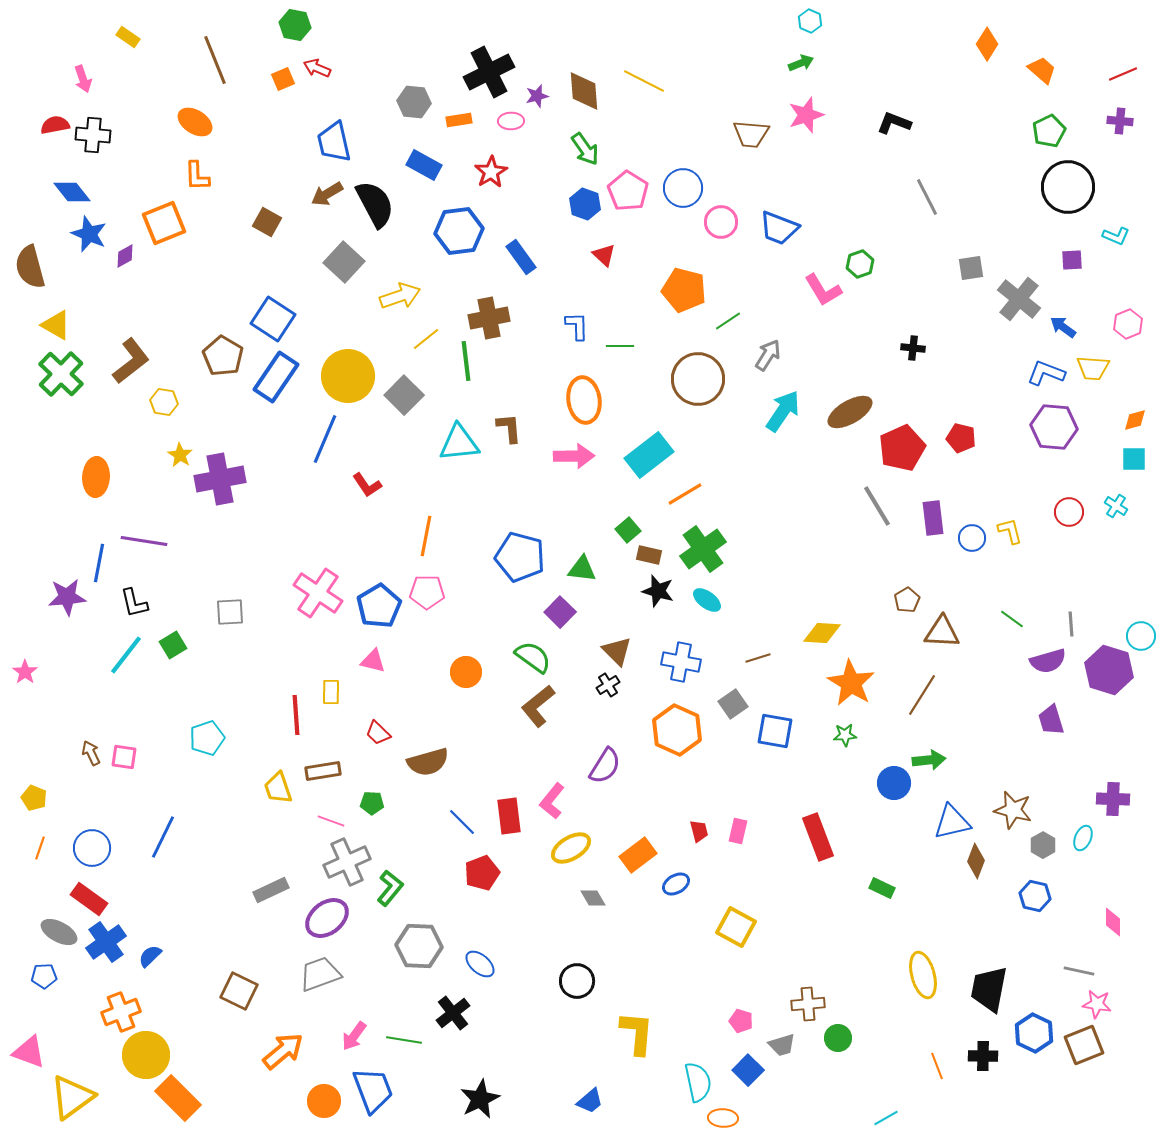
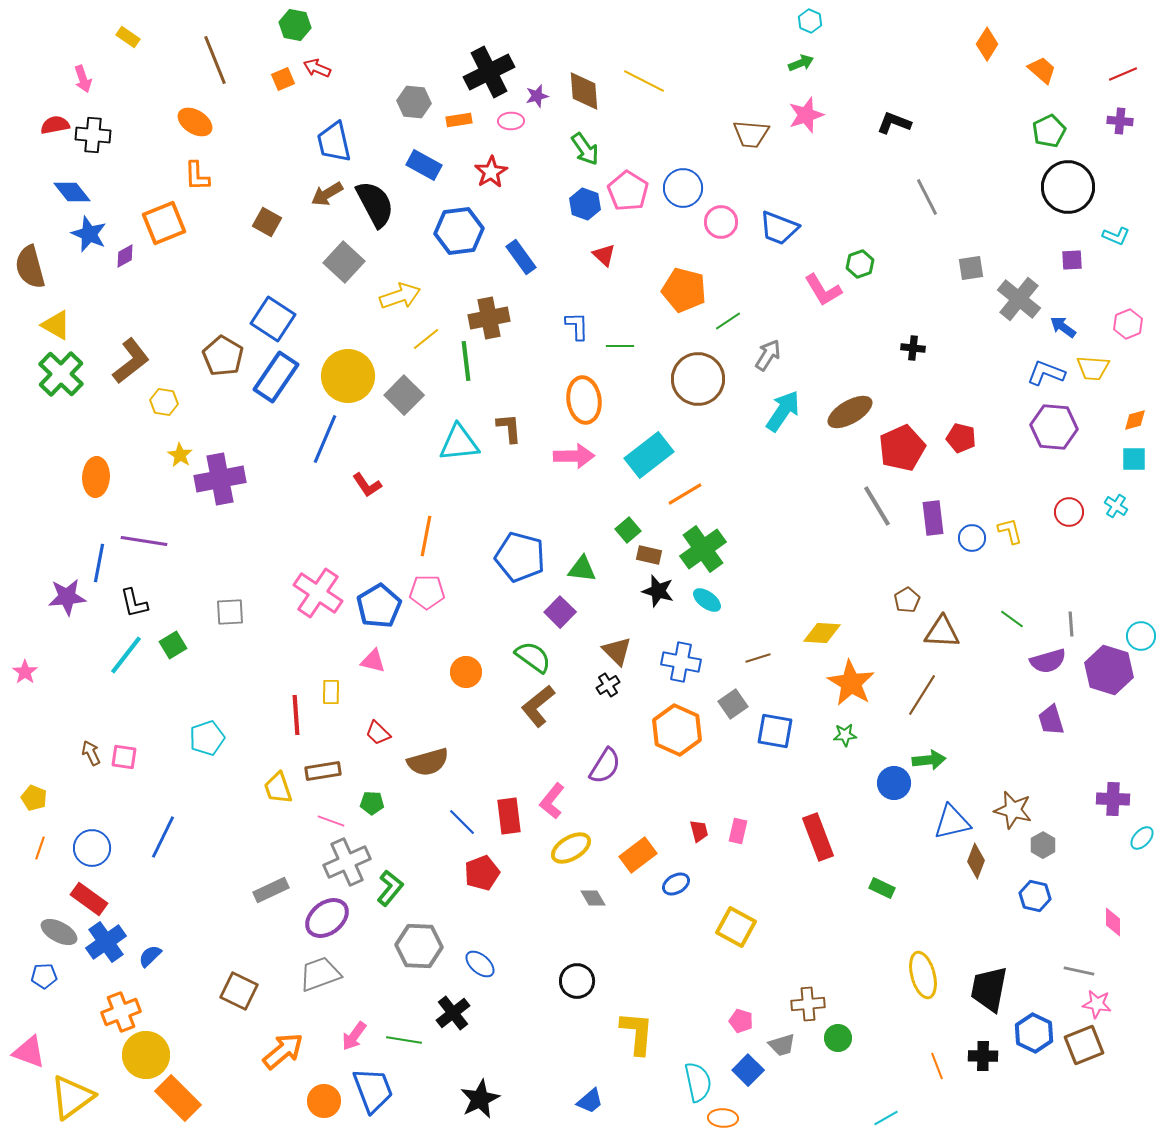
cyan ellipse at (1083, 838): moved 59 px right; rotated 20 degrees clockwise
